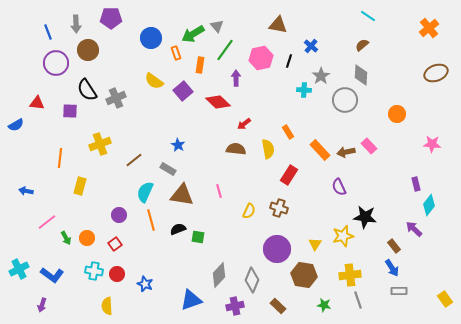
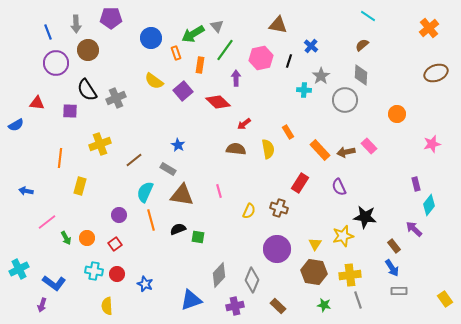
pink star at (432, 144): rotated 18 degrees counterclockwise
red rectangle at (289, 175): moved 11 px right, 8 px down
blue L-shape at (52, 275): moved 2 px right, 8 px down
brown hexagon at (304, 275): moved 10 px right, 3 px up
